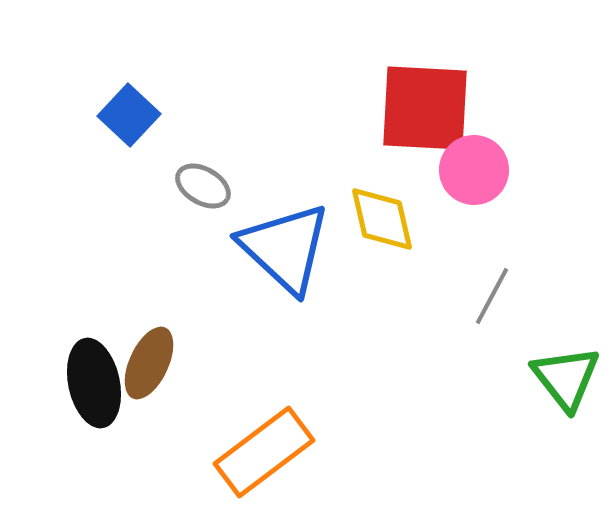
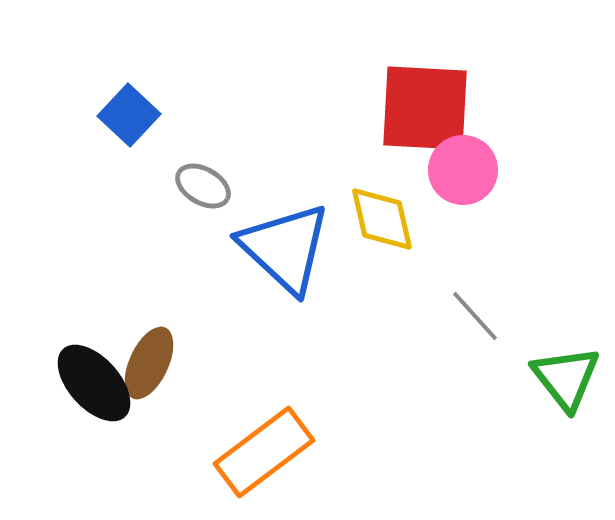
pink circle: moved 11 px left
gray line: moved 17 px left, 20 px down; rotated 70 degrees counterclockwise
black ellipse: rotated 30 degrees counterclockwise
